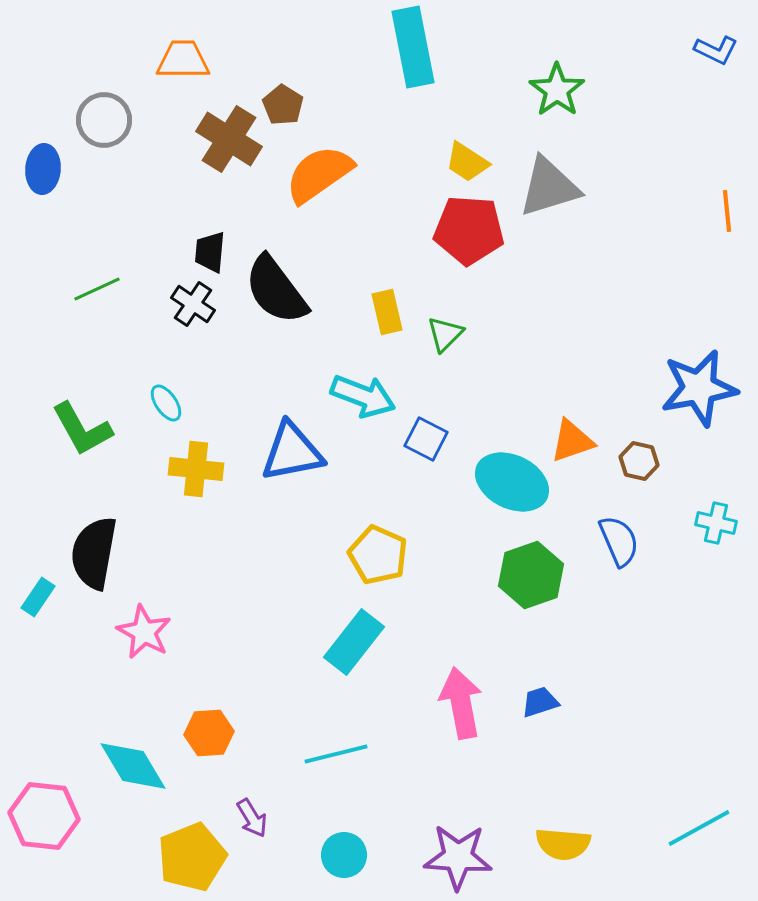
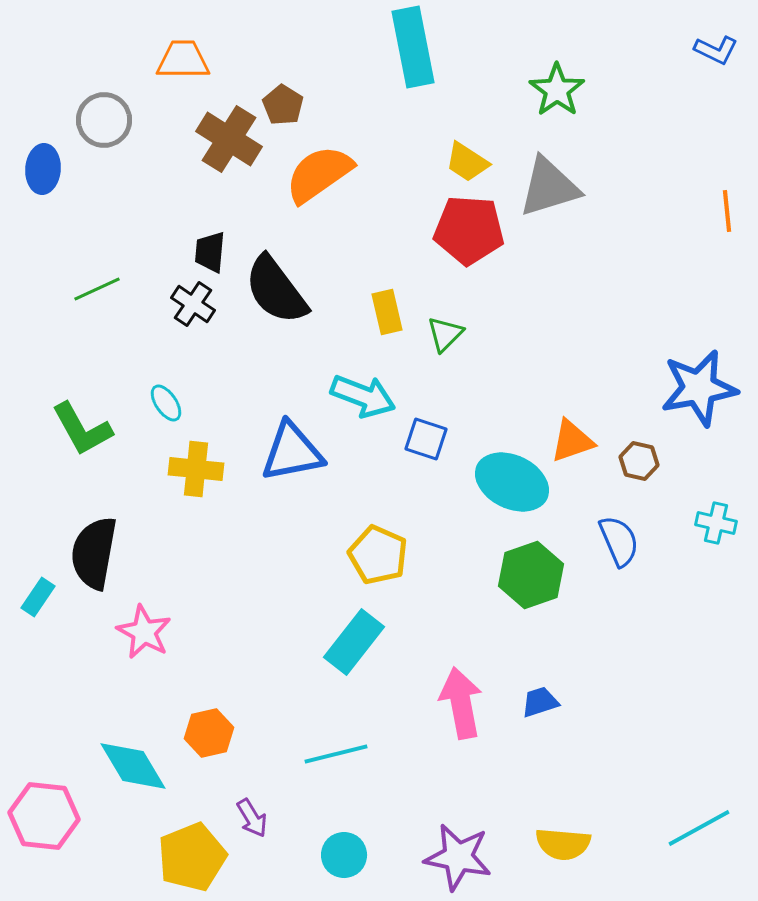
blue square at (426, 439): rotated 9 degrees counterclockwise
orange hexagon at (209, 733): rotated 9 degrees counterclockwise
purple star at (458, 857): rotated 8 degrees clockwise
